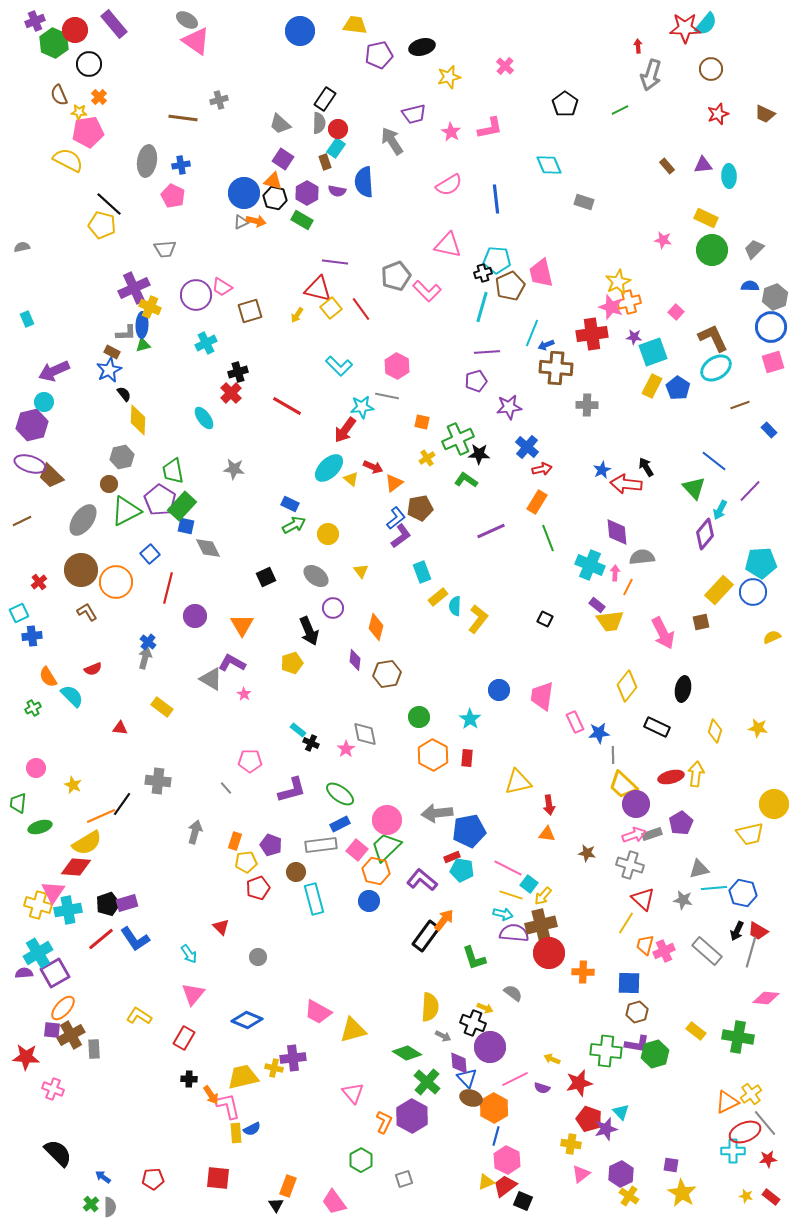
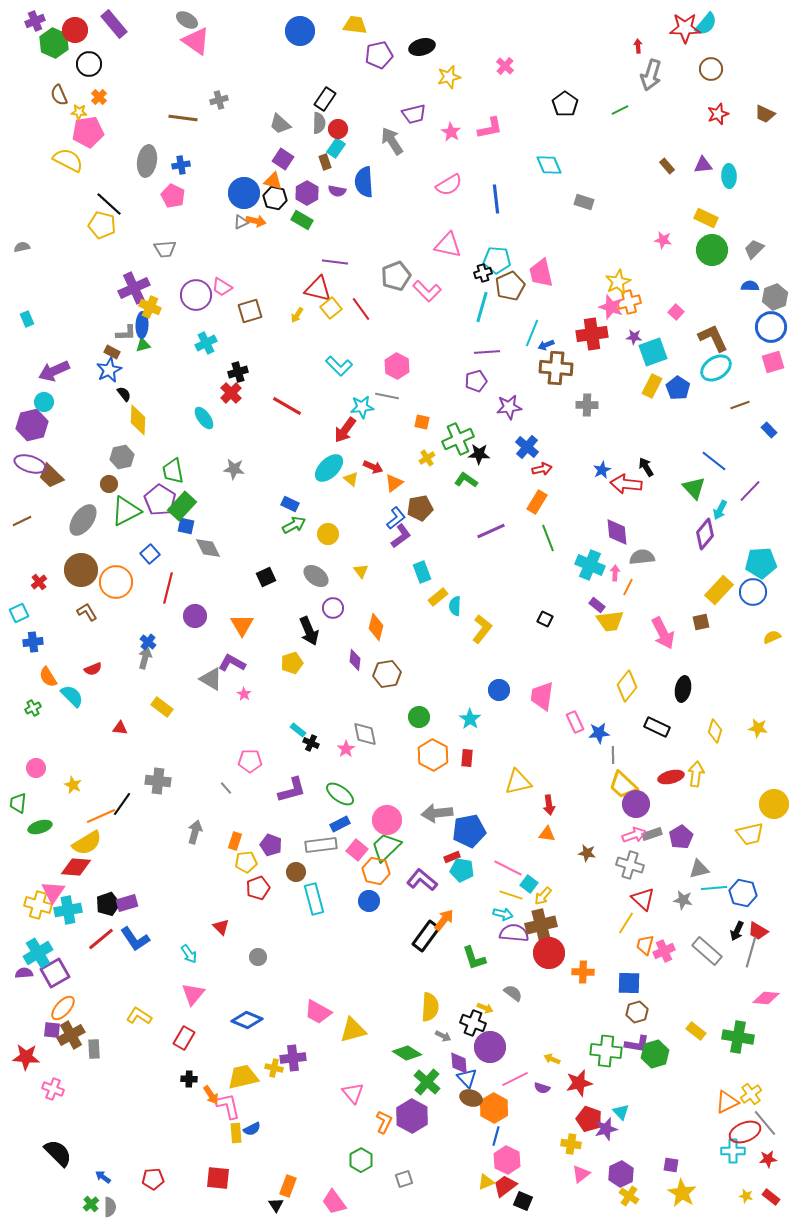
yellow L-shape at (478, 619): moved 4 px right, 10 px down
blue cross at (32, 636): moved 1 px right, 6 px down
purple pentagon at (681, 823): moved 14 px down
